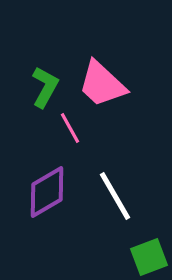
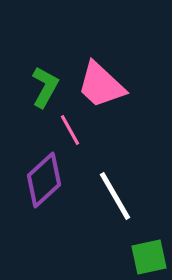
pink trapezoid: moved 1 px left, 1 px down
pink line: moved 2 px down
purple diamond: moved 3 px left, 12 px up; rotated 12 degrees counterclockwise
green square: rotated 9 degrees clockwise
